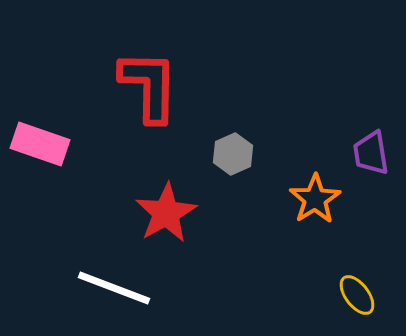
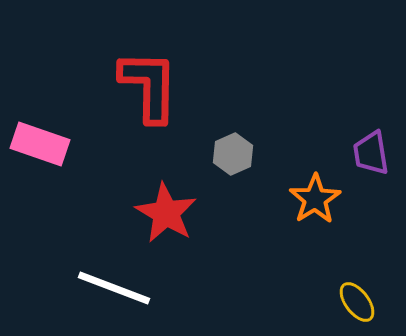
red star: rotated 12 degrees counterclockwise
yellow ellipse: moved 7 px down
